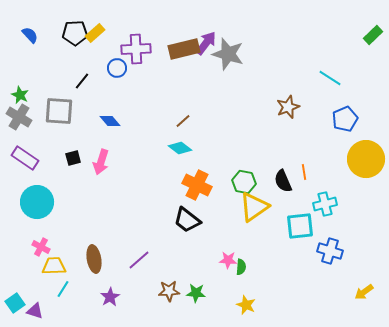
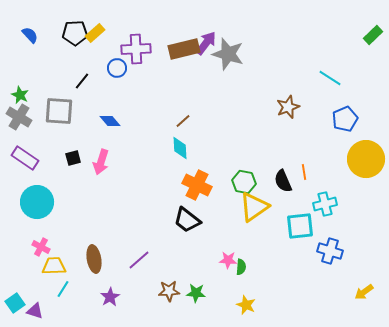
cyan diamond at (180, 148): rotated 50 degrees clockwise
